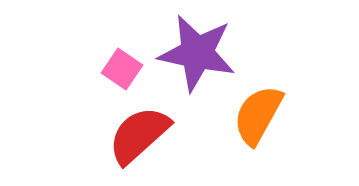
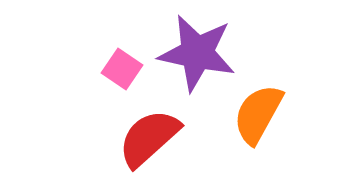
orange semicircle: moved 1 px up
red semicircle: moved 10 px right, 3 px down
